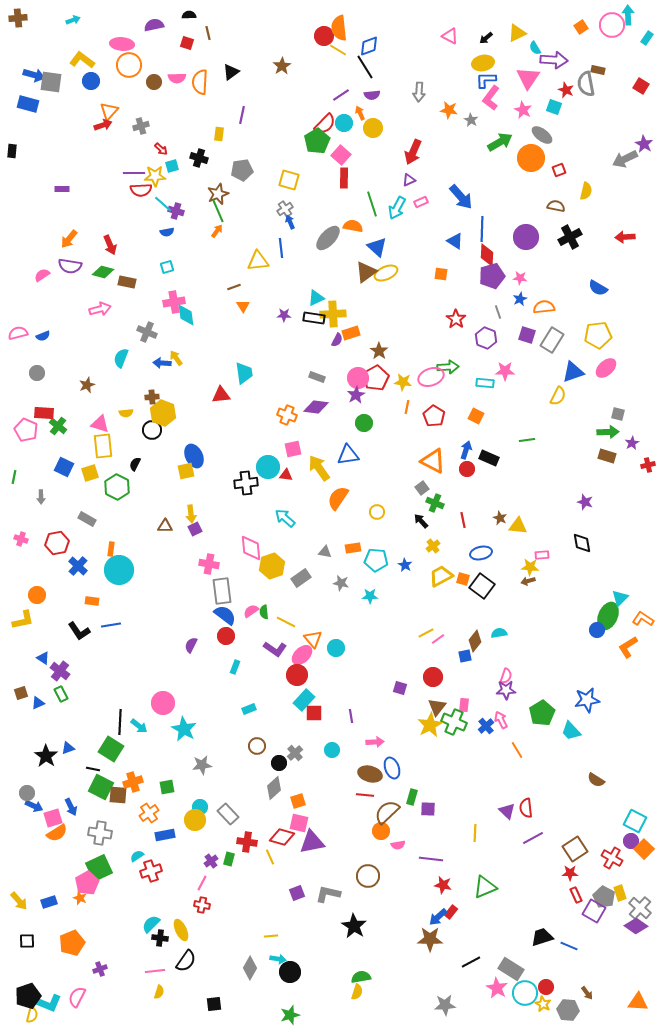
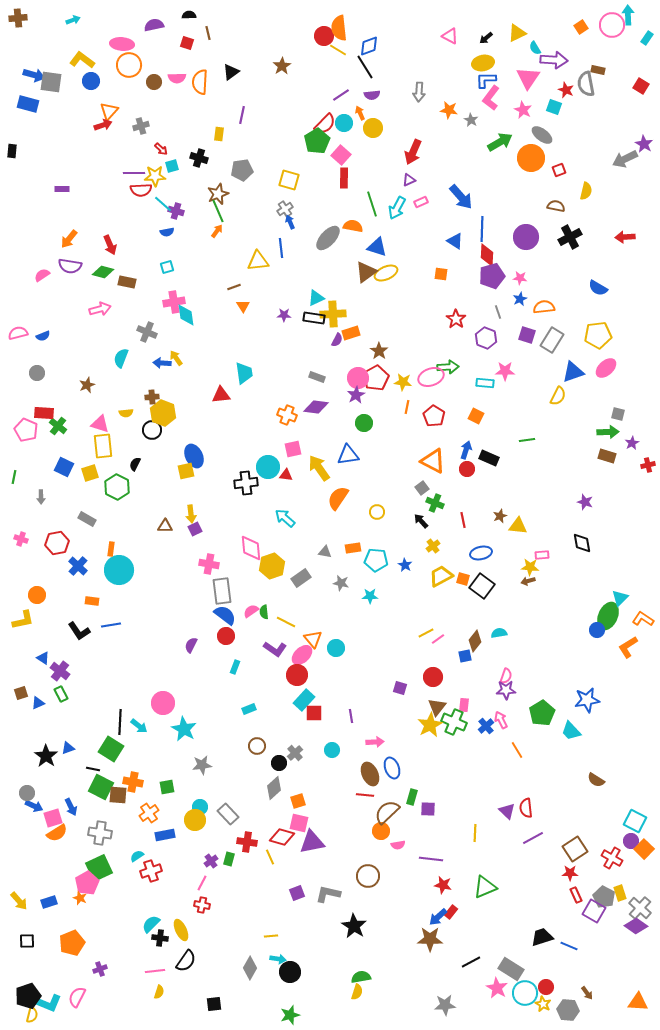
blue triangle at (377, 247): rotated 25 degrees counterclockwise
brown star at (500, 518): moved 2 px up; rotated 24 degrees clockwise
brown ellipse at (370, 774): rotated 50 degrees clockwise
orange cross at (133, 782): rotated 30 degrees clockwise
